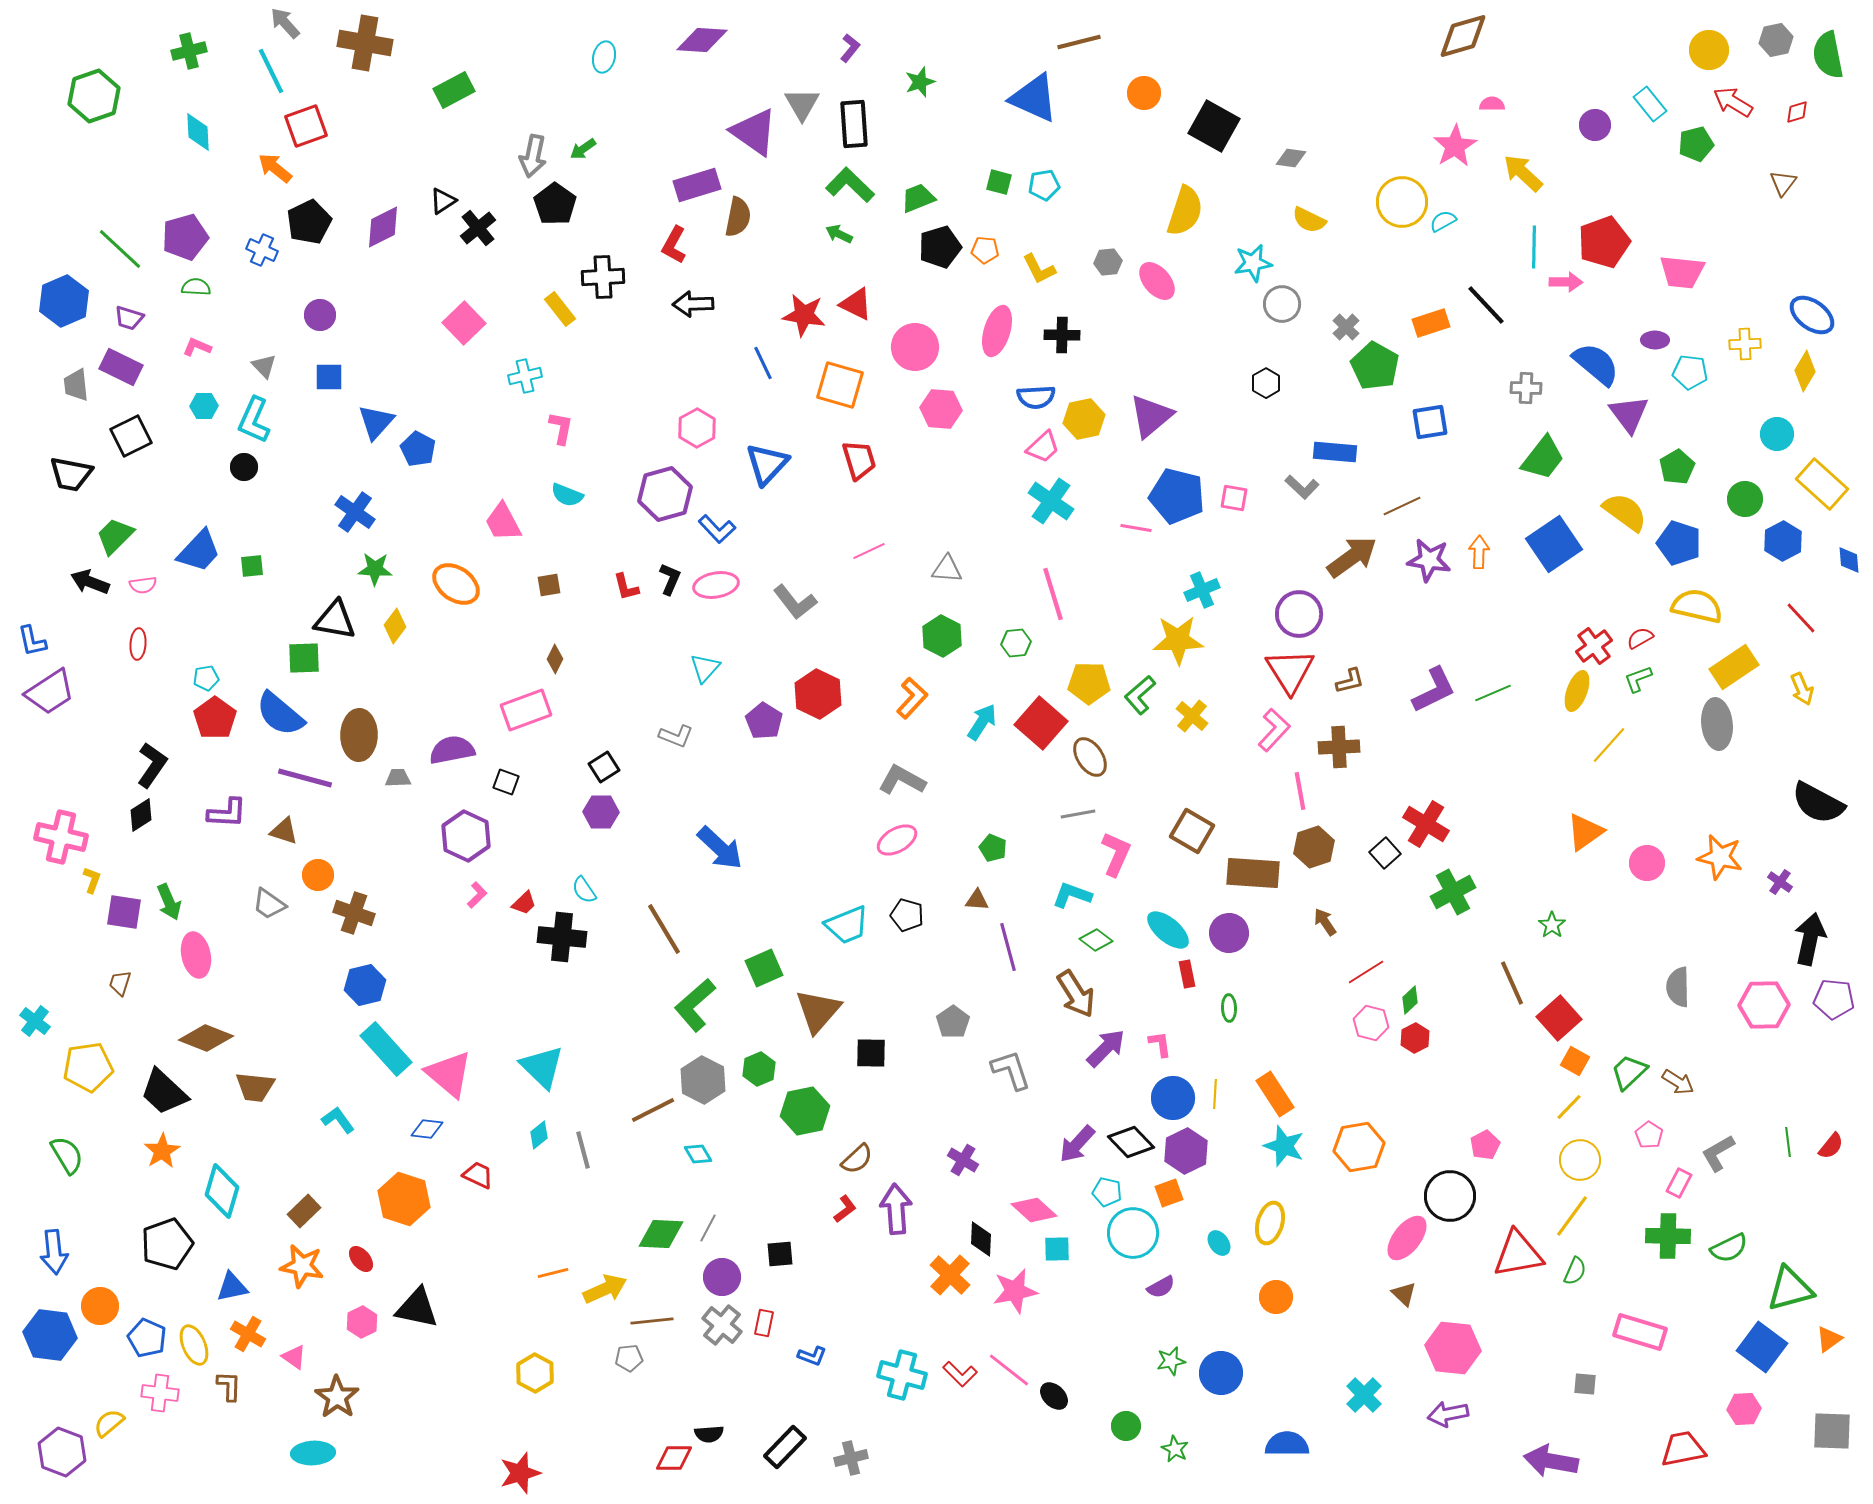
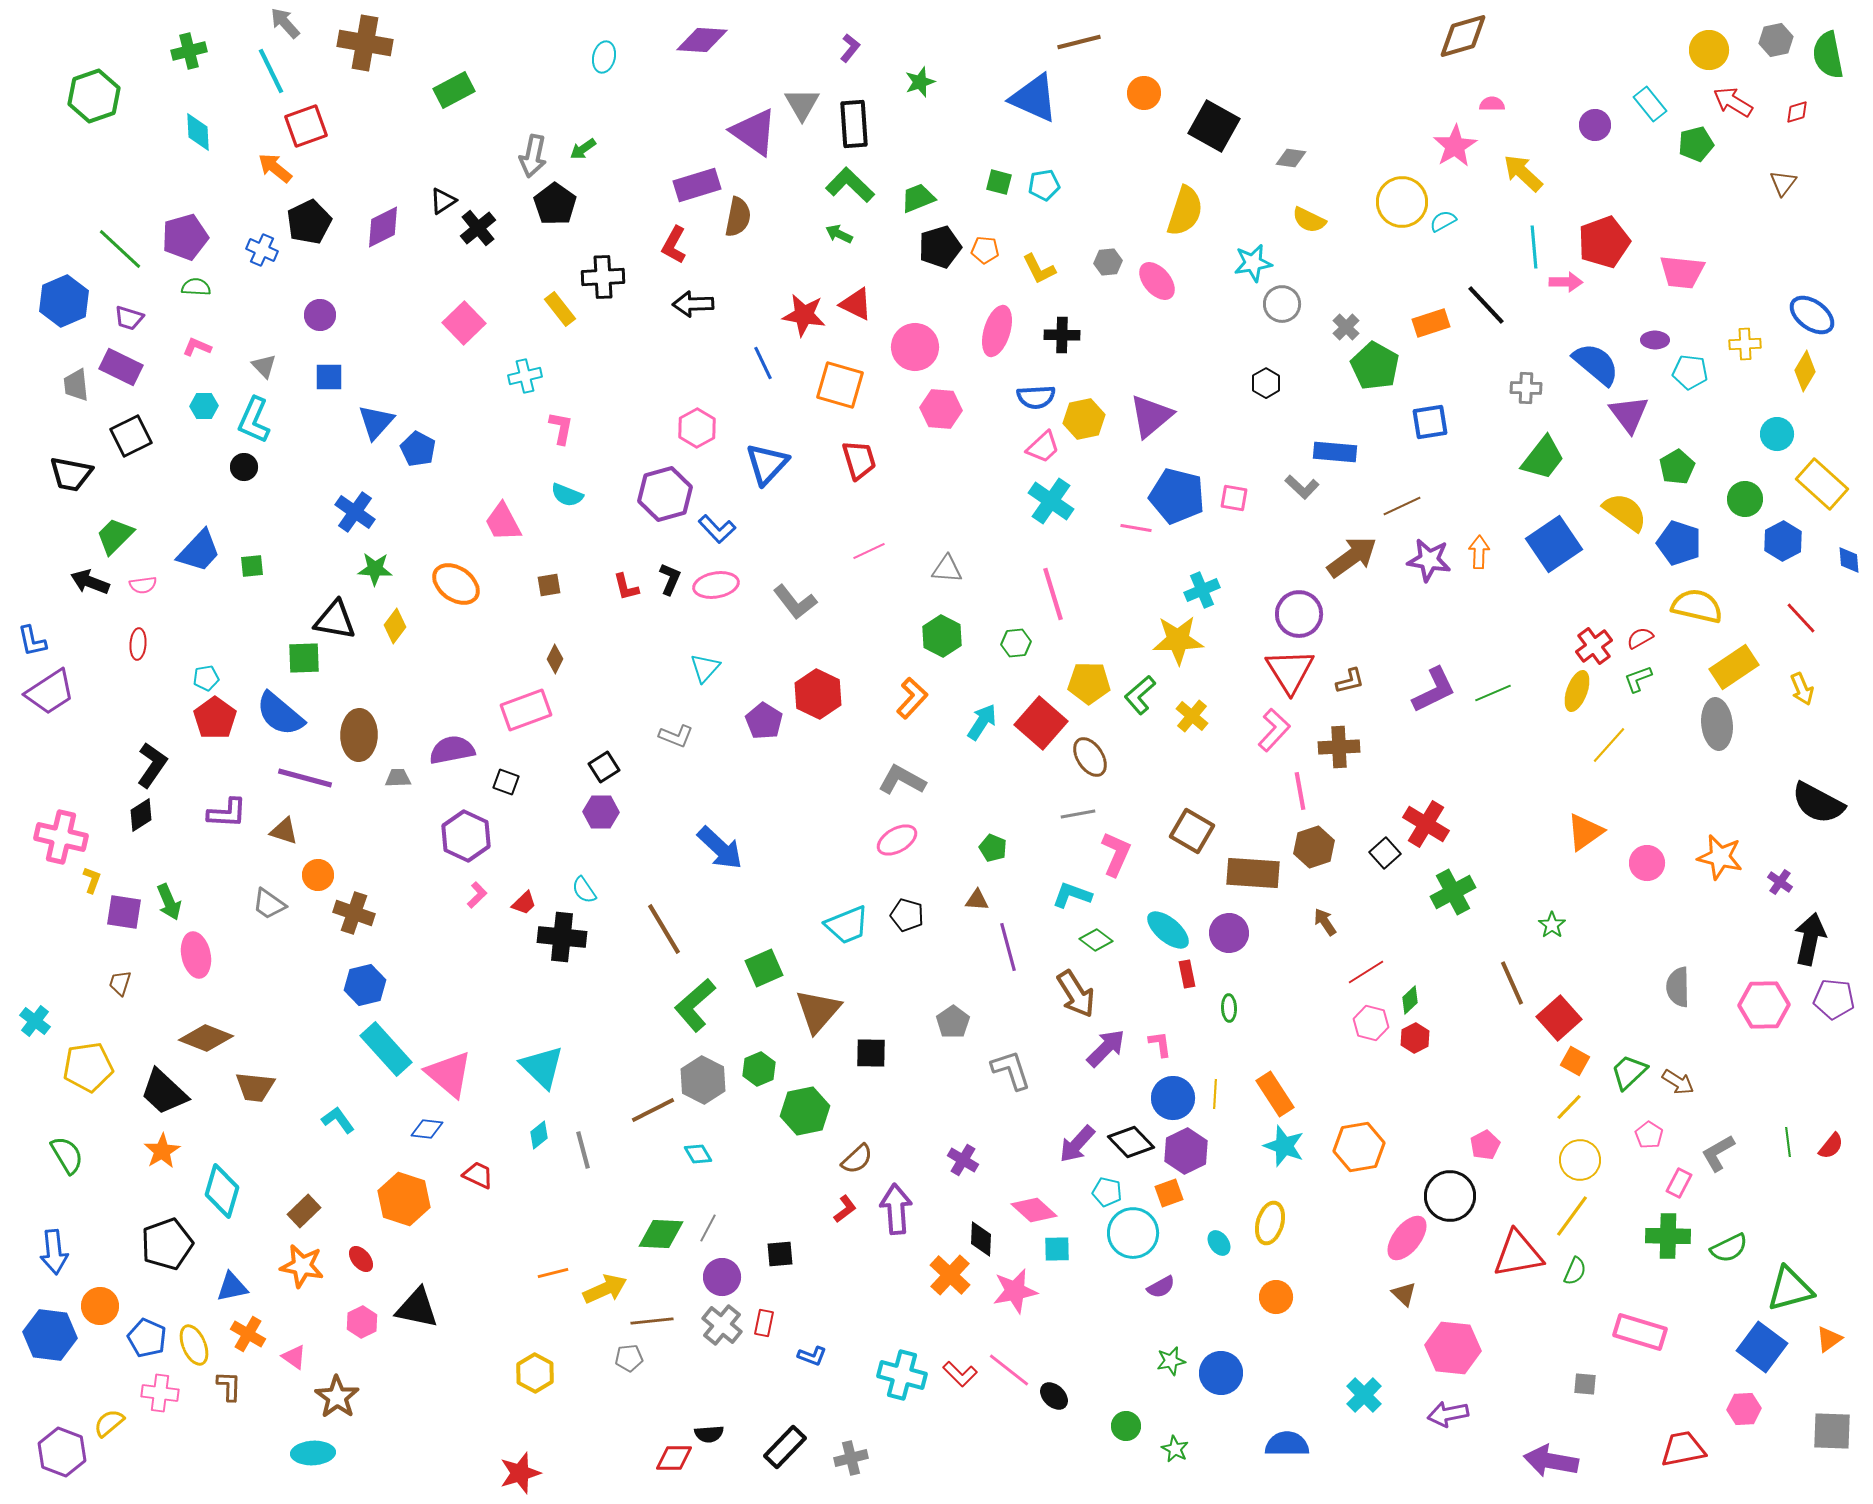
cyan line at (1534, 247): rotated 6 degrees counterclockwise
